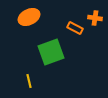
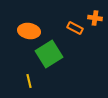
orange ellipse: moved 14 px down; rotated 35 degrees clockwise
green square: moved 2 px left, 2 px down; rotated 12 degrees counterclockwise
